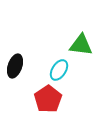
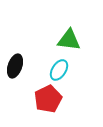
green triangle: moved 12 px left, 5 px up
red pentagon: rotated 8 degrees clockwise
